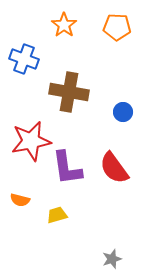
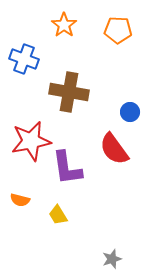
orange pentagon: moved 1 px right, 3 px down
blue circle: moved 7 px right
red semicircle: moved 19 px up
yellow trapezoid: moved 1 px right; rotated 105 degrees counterclockwise
